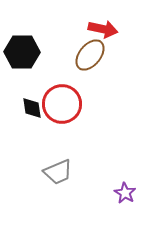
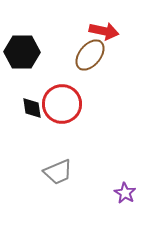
red arrow: moved 1 px right, 2 px down
